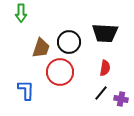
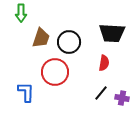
black trapezoid: moved 7 px right
brown trapezoid: moved 10 px up
red semicircle: moved 1 px left, 5 px up
red circle: moved 5 px left
blue L-shape: moved 2 px down
purple cross: moved 1 px right, 1 px up
